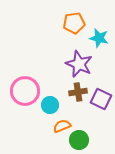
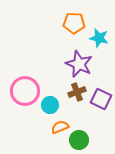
orange pentagon: rotated 10 degrees clockwise
brown cross: moved 1 px left; rotated 12 degrees counterclockwise
orange semicircle: moved 2 px left, 1 px down
